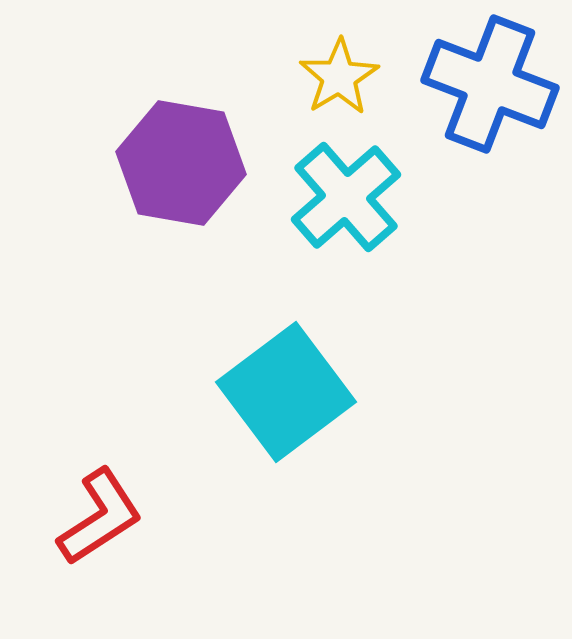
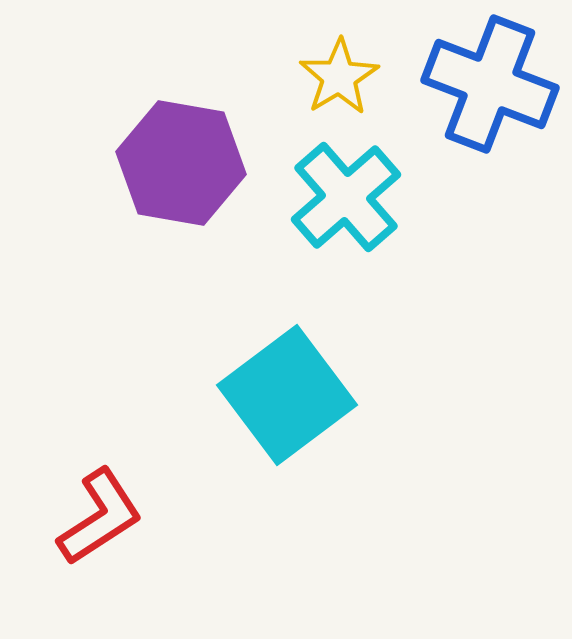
cyan square: moved 1 px right, 3 px down
